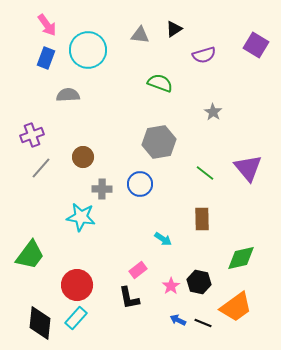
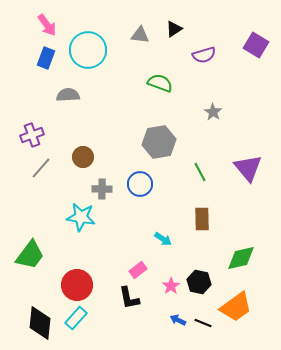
green line: moved 5 px left, 1 px up; rotated 24 degrees clockwise
